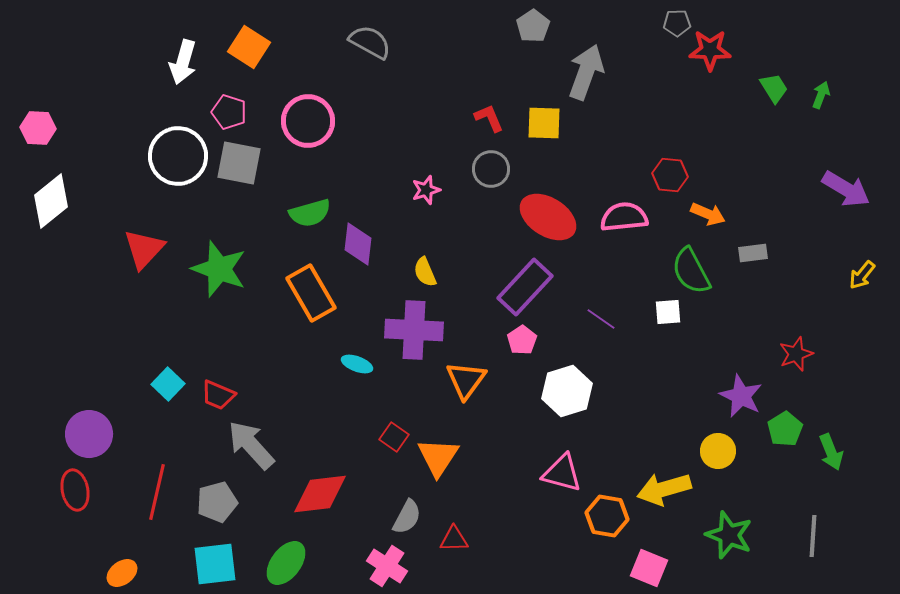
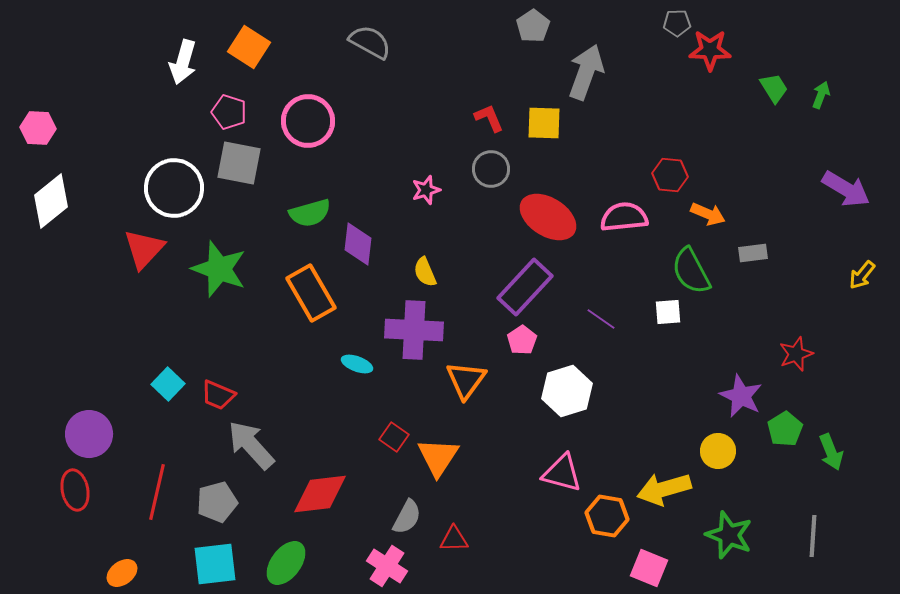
white circle at (178, 156): moved 4 px left, 32 px down
